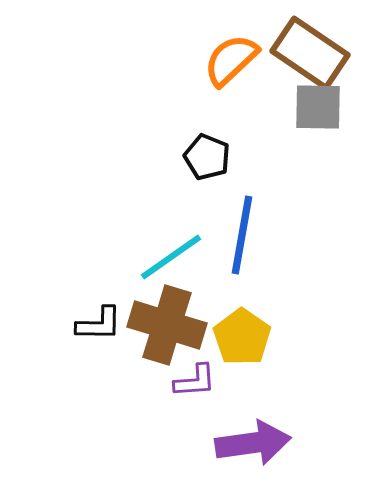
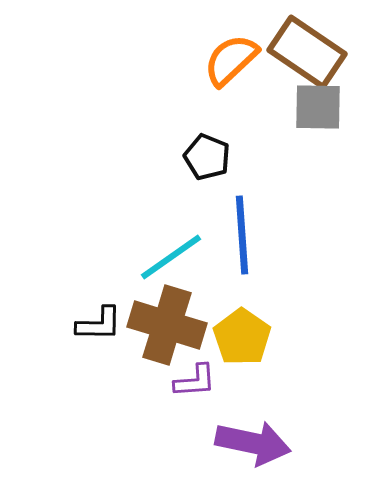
brown rectangle: moved 3 px left, 1 px up
blue line: rotated 14 degrees counterclockwise
purple arrow: rotated 20 degrees clockwise
